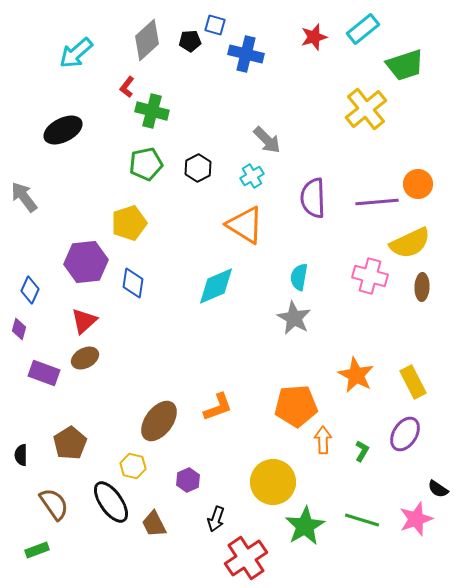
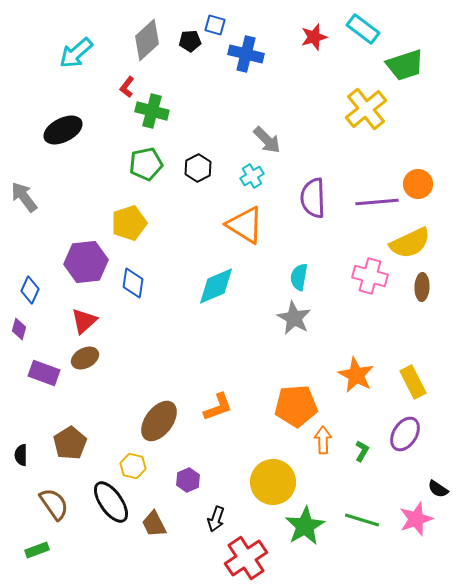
cyan rectangle at (363, 29): rotated 76 degrees clockwise
